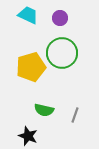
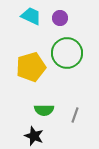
cyan trapezoid: moved 3 px right, 1 px down
green circle: moved 5 px right
green semicircle: rotated 12 degrees counterclockwise
black star: moved 6 px right
